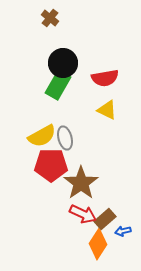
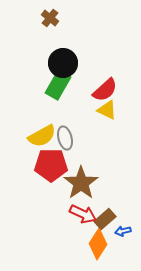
red semicircle: moved 12 px down; rotated 32 degrees counterclockwise
